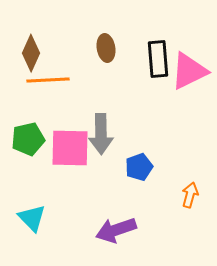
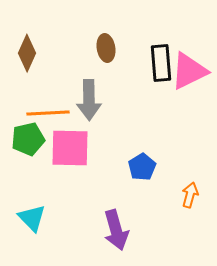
brown diamond: moved 4 px left
black rectangle: moved 3 px right, 4 px down
orange line: moved 33 px down
gray arrow: moved 12 px left, 34 px up
blue pentagon: moved 3 px right; rotated 12 degrees counterclockwise
purple arrow: rotated 87 degrees counterclockwise
